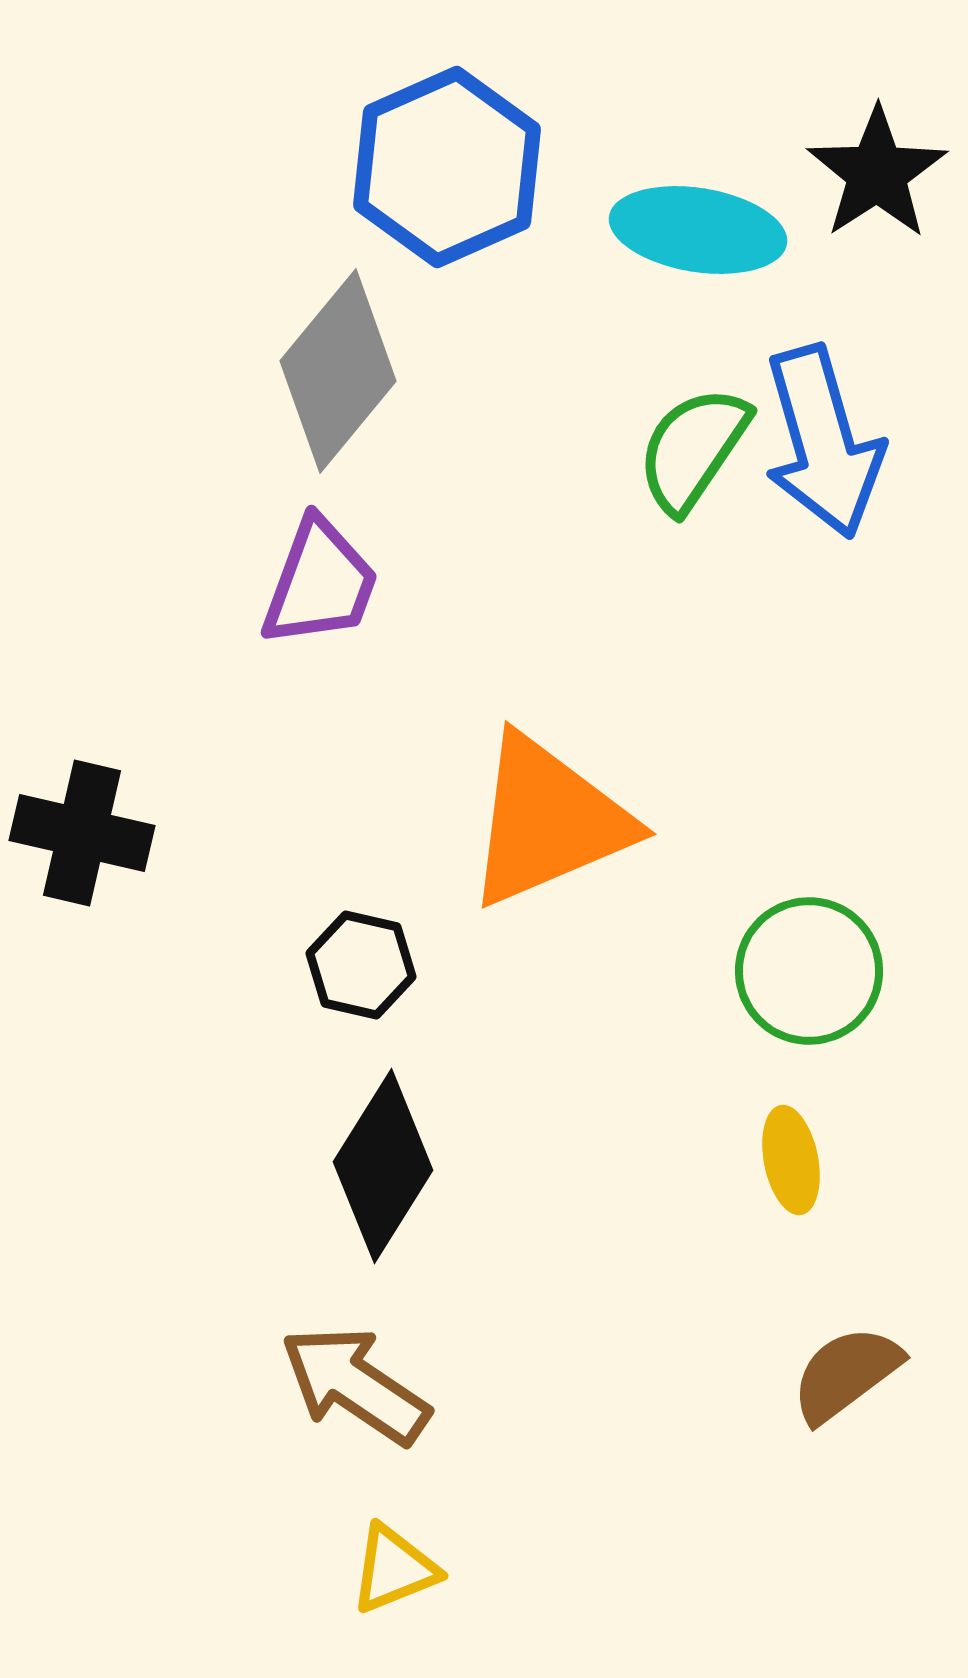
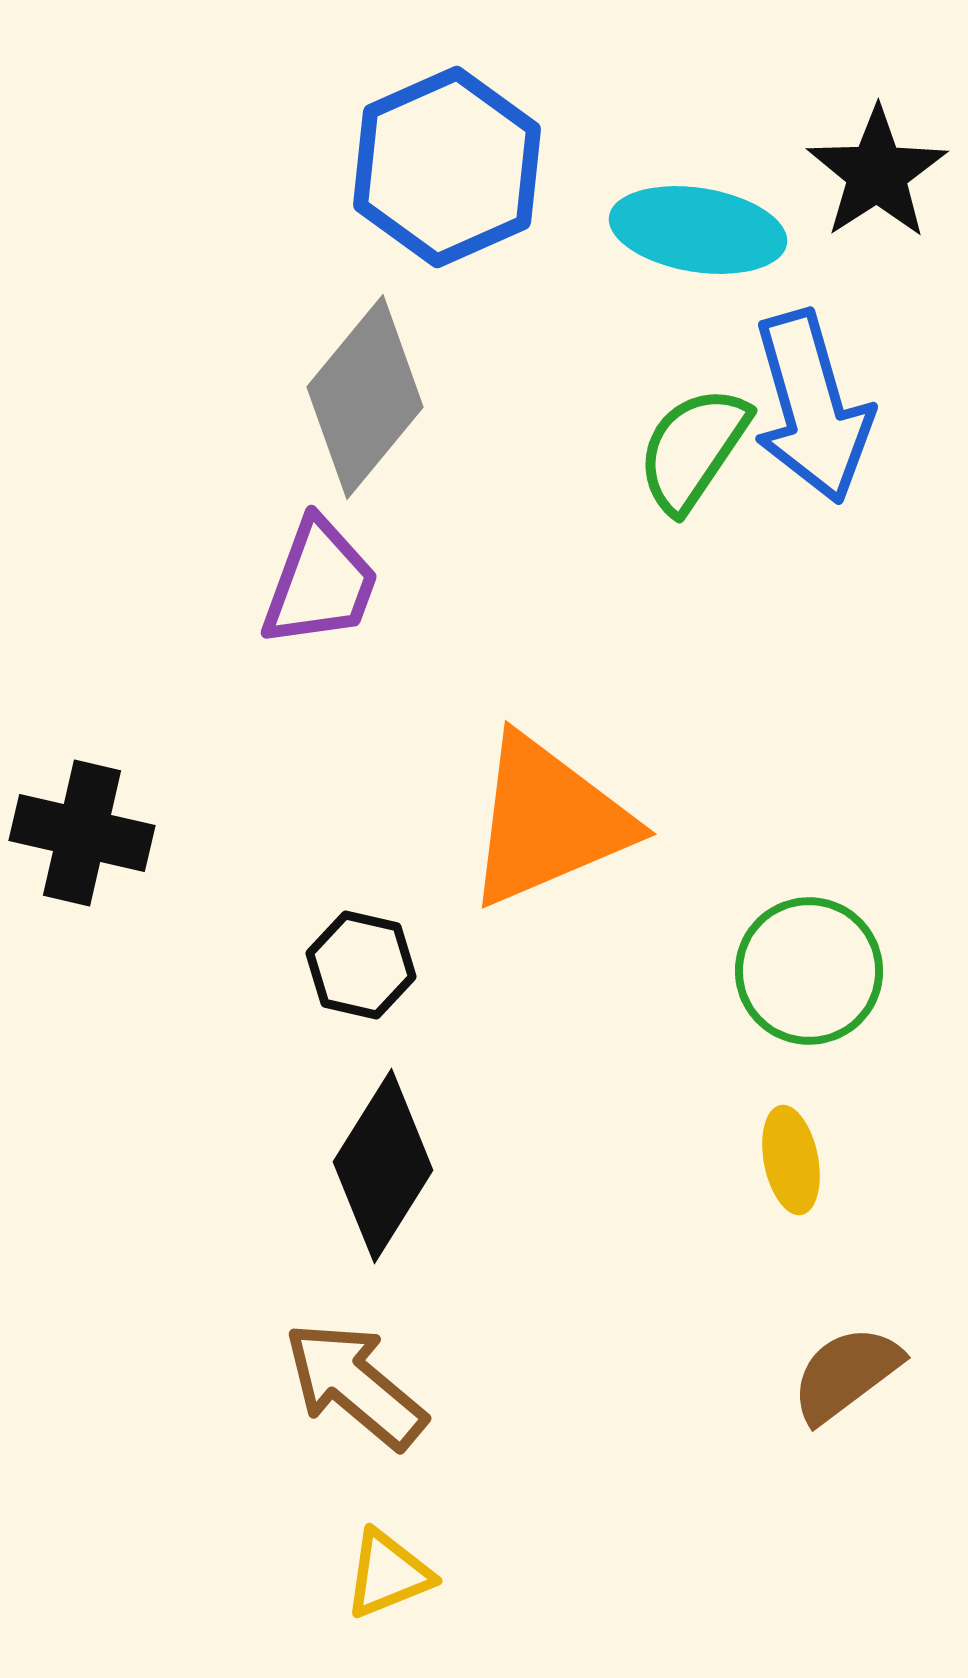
gray diamond: moved 27 px right, 26 px down
blue arrow: moved 11 px left, 35 px up
brown arrow: rotated 6 degrees clockwise
yellow triangle: moved 6 px left, 5 px down
